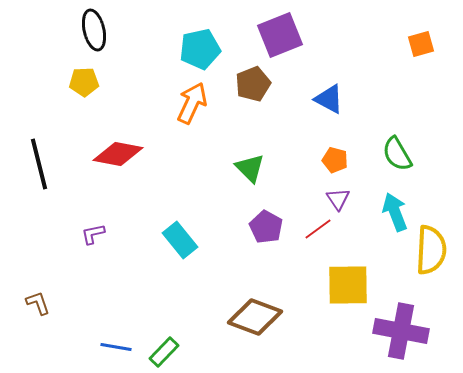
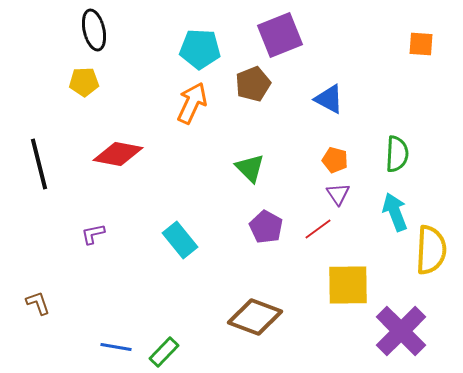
orange square: rotated 20 degrees clockwise
cyan pentagon: rotated 15 degrees clockwise
green semicircle: rotated 147 degrees counterclockwise
purple triangle: moved 5 px up
purple cross: rotated 34 degrees clockwise
